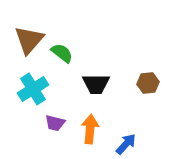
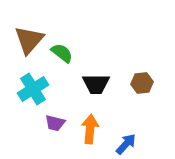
brown hexagon: moved 6 px left
